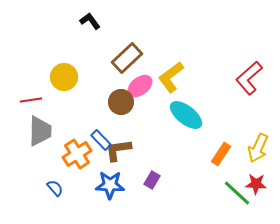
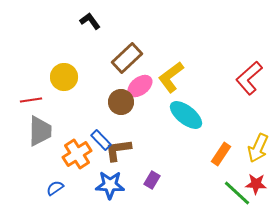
blue semicircle: rotated 84 degrees counterclockwise
